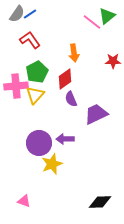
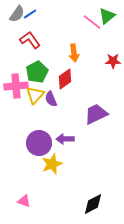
purple semicircle: moved 20 px left
black diamond: moved 7 px left, 2 px down; rotated 25 degrees counterclockwise
